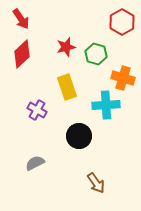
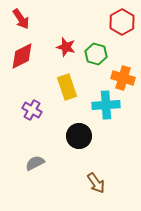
red star: rotated 30 degrees clockwise
red diamond: moved 2 px down; rotated 16 degrees clockwise
purple cross: moved 5 px left
